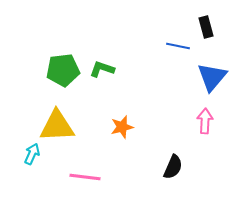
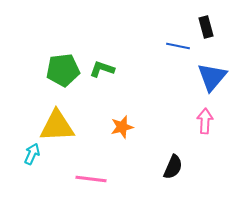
pink line: moved 6 px right, 2 px down
